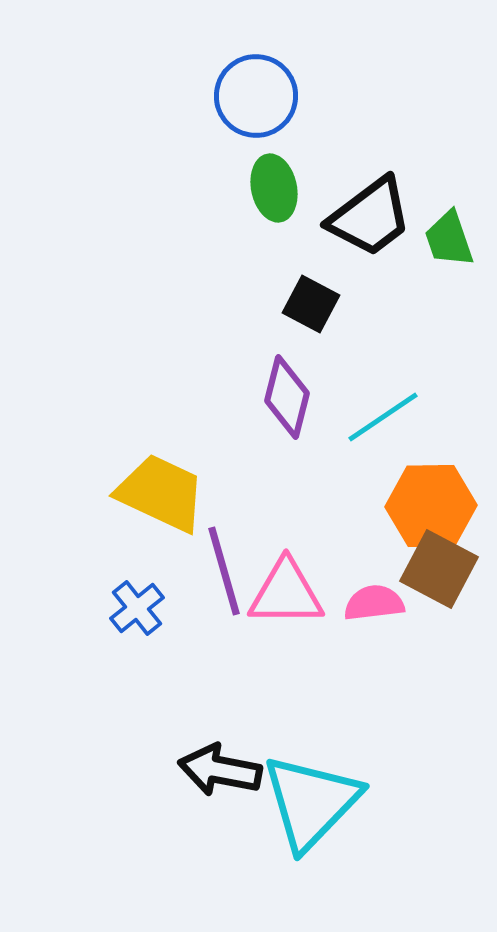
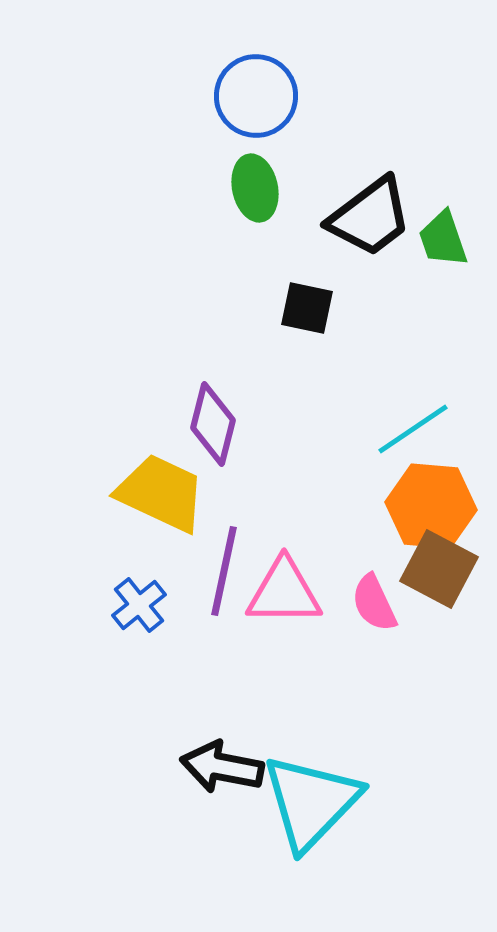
green ellipse: moved 19 px left
green trapezoid: moved 6 px left
black square: moved 4 px left, 4 px down; rotated 16 degrees counterclockwise
purple diamond: moved 74 px left, 27 px down
cyan line: moved 30 px right, 12 px down
orange hexagon: rotated 6 degrees clockwise
purple line: rotated 28 degrees clockwise
pink triangle: moved 2 px left, 1 px up
pink semicircle: rotated 108 degrees counterclockwise
blue cross: moved 2 px right, 3 px up
black arrow: moved 2 px right, 3 px up
